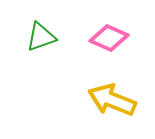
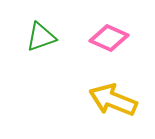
yellow arrow: moved 1 px right
